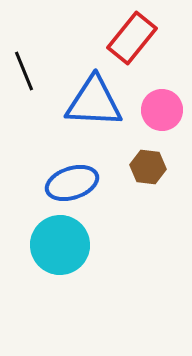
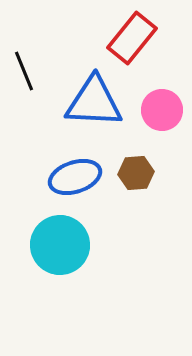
brown hexagon: moved 12 px left, 6 px down; rotated 12 degrees counterclockwise
blue ellipse: moved 3 px right, 6 px up
